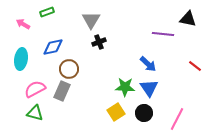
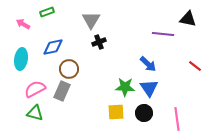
yellow square: rotated 30 degrees clockwise
pink line: rotated 35 degrees counterclockwise
